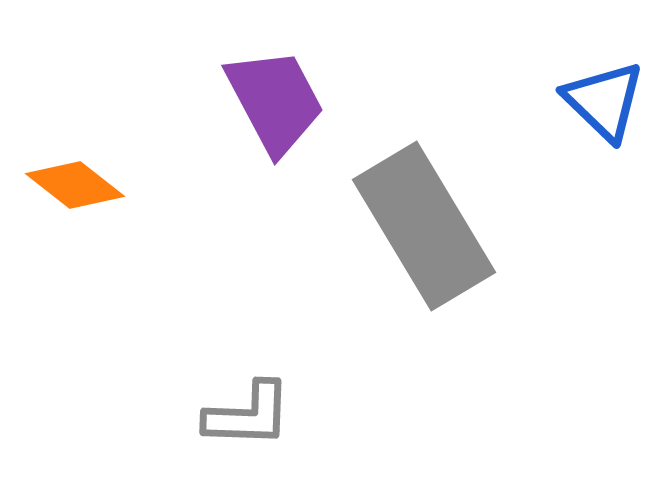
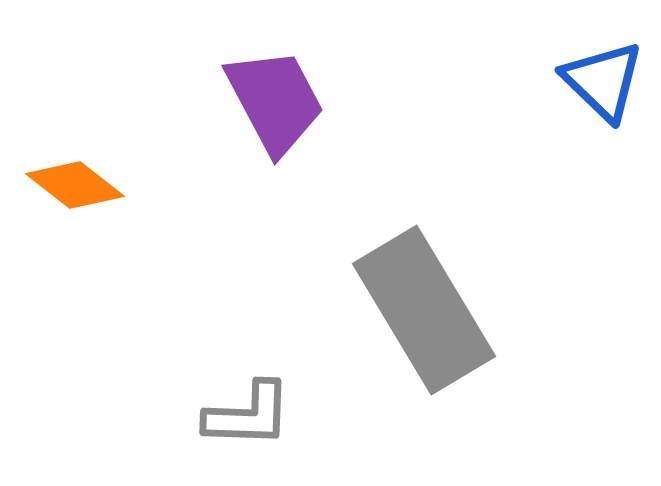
blue triangle: moved 1 px left, 20 px up
gray rectangle: moved 84 px down
